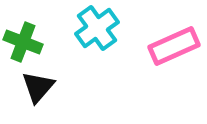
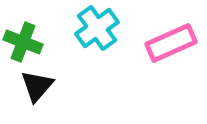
pink rectangle: moved 3 px left, 3 px up
black triangle: moved 1 px left, 1 px up
